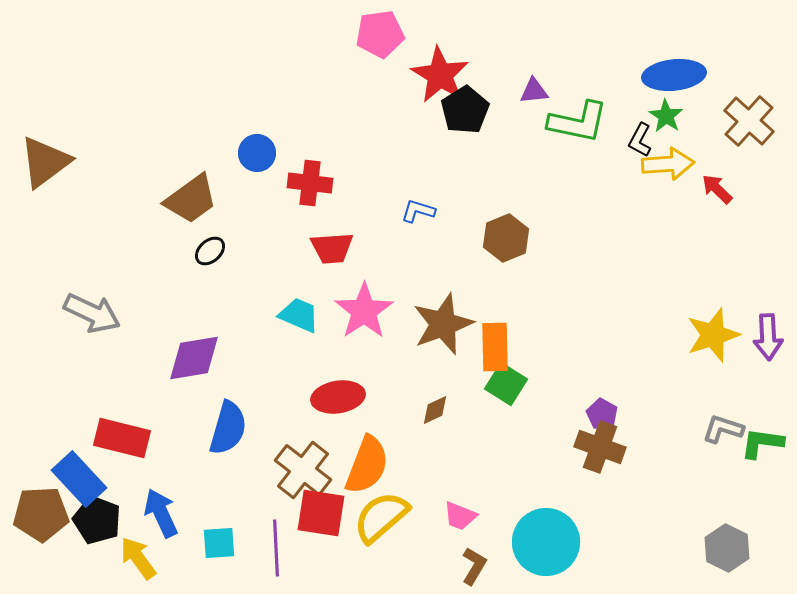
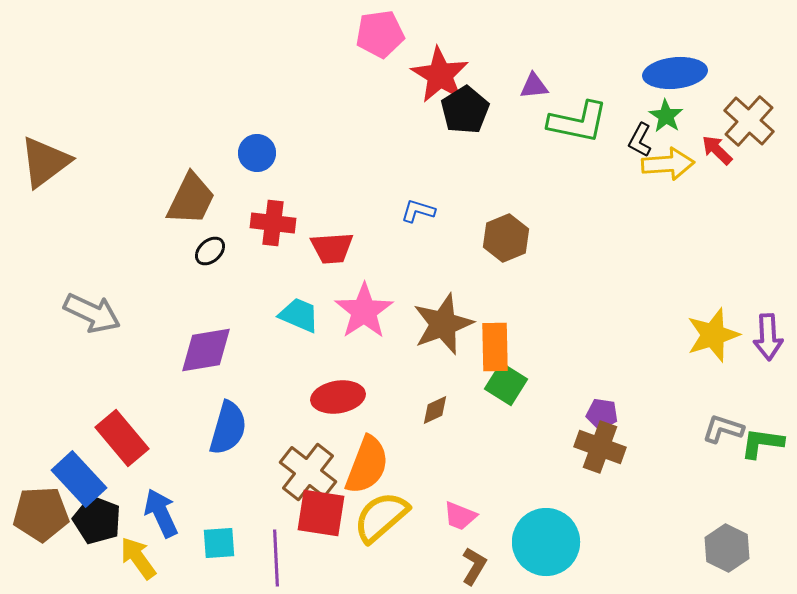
blue ellipse at (674, 75): moved 1 px right, 2 px up
purple triangle at (534, 91): moved 5 px up
red cross at (310, 183): moved 37 px left, 40 px down
red arrow at (717, 189): moved 39 px up
brown trapezoid at (191, 199): rotated 28 degrees counterclockwise
purple diamond at (194, 358): moved 12 px right, 8 px up
purple pentagon at (602, 414): rotated 20 degrees counterclockwise
red rectangle at (122, 438): rotated 36 degrees clockwise
brown cross at (303, 470): moved 5 px right, 2 px down
purple line at (276, 548): moved 10 px down
